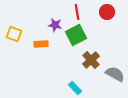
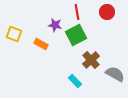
orange rectangle: rotated 32 degrees clockwise
cyan rectangle: moved 7 px up
